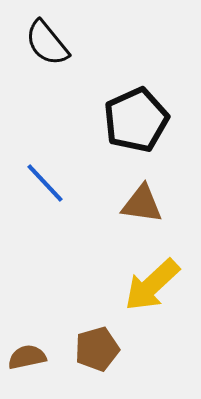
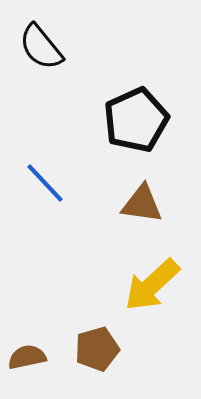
black semicircle: moved 6 px left, 4 px down
